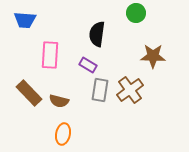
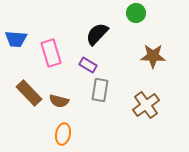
blue trapezoid: moved 9 px left, 19 px down
black semicircle: rotated 35 degrees clockwise
pink rectangle: moved 1 px right, 2 px up; rotated 20 degrees counterclockwise
brown cross: moved 16 px right, 15 px down
